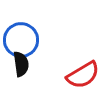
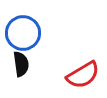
blue circle: moved 2 px right, 7 px up
